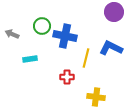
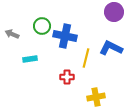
yellow cross: rotated 18 degrees counterclockwise
